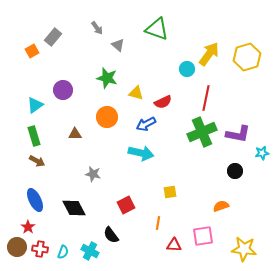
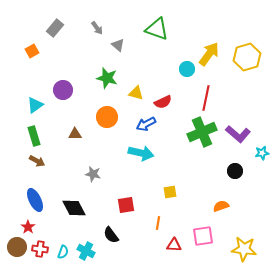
gray rectangle: moved 2 px right, 9 px up
purple L-shape: rotated 30 degrees clockwise
red square: rotated 18 degrees clockwise
cyan cross: moved 4 px left
